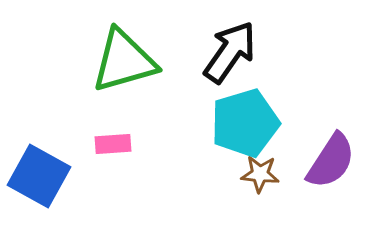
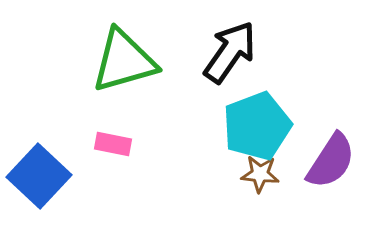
cyan pentagon: moved 12 px right, 3 px down; rotated 4 degrees counterclockwise
pink rectangle: rotated 15 degrees clockwise
blue square: rotated 14 degrees clockwise
